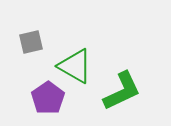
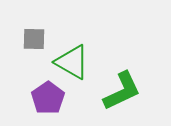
gray square: moved 3 px right, 3 px up; rotated 15 degrees clockwise
green triangle: moved 3 px left, 4 px up
